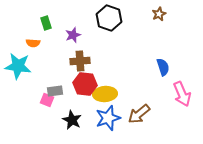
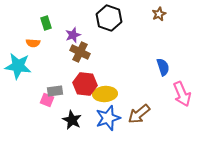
brown cross: moved 9 px up; rotated 30 degrees clockwise
